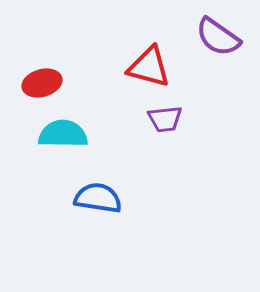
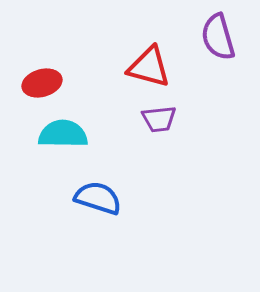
purple semicircle: rotated 39 degrees clockwise
purple trapezoid: moved 6 px left
blue semicircle: rotated 9 degrees clockwise
